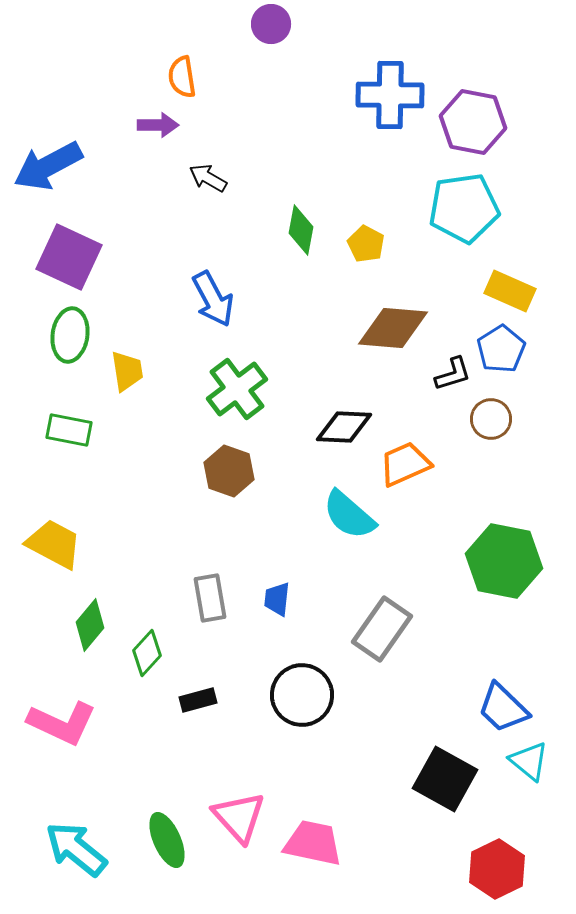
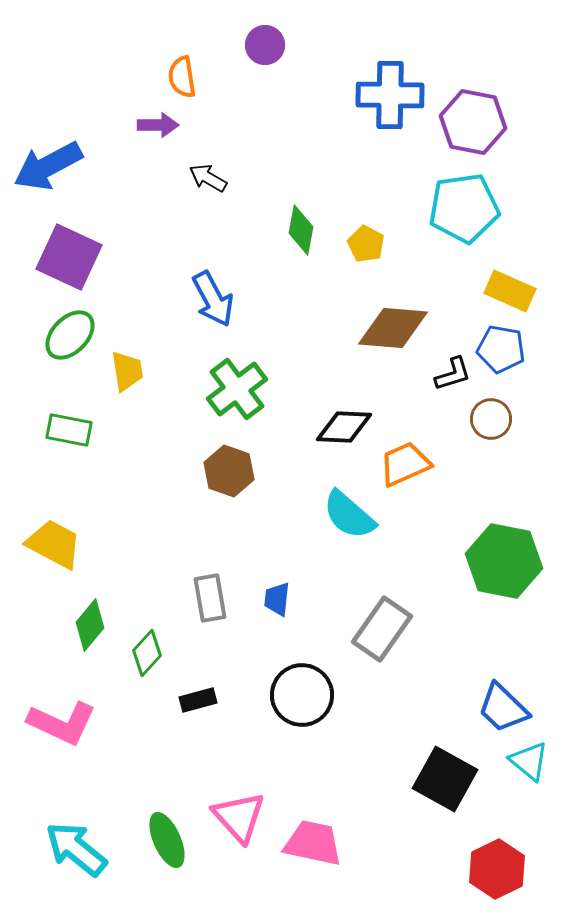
purple circle at (271, 24): moved 6 px left, 21 px down
green ellipse at (70, 335): rotated 36 degrees clockwise
blue pentagon at (501, 349): rotated 30 degrees counterclockwise
